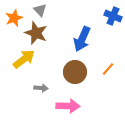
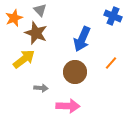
orange line: moved 3 px right, 6 px up
